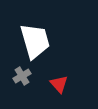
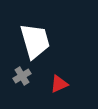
red triangle: rotated 48 degrees clockwise
